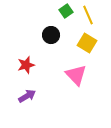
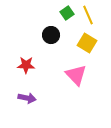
green square: moved 1 px right, 2 px down
red star: rotated 18 degrees clockwise
purple arrow: moved 2 px down; rotated 42 degrees clockwise
